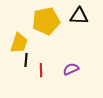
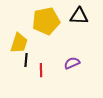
purple semicircle: moved 1 px right, 6 px up
